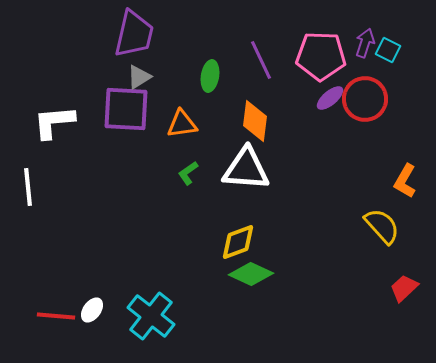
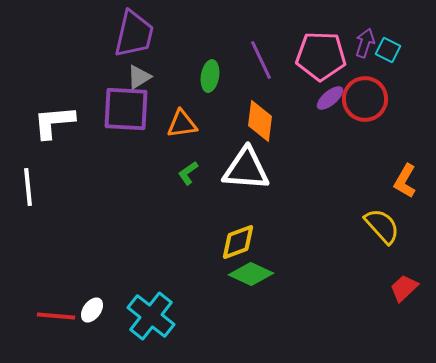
orange diamond: moved 5 px right
